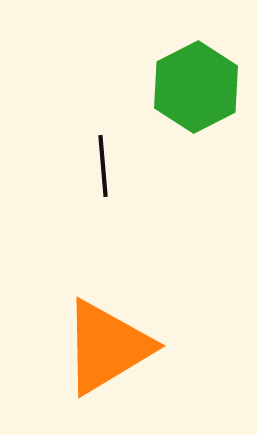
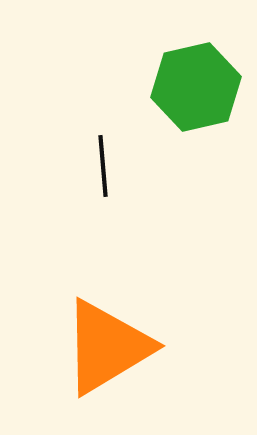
green hexagon: rotated 14 degrees clockwise
